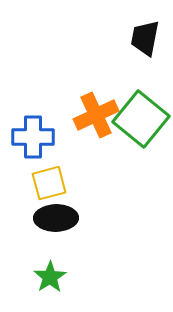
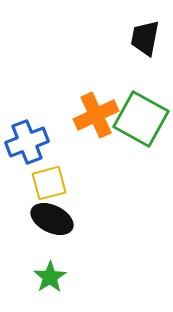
green square: rotated 10 degrees counterclockwise
blue cross: moved 6 px left, 5 px down; rotated 21 degrees counterclockwise
black ellipse: moved 4 px left, 1 px down; rotated 27 degrees clockwise
